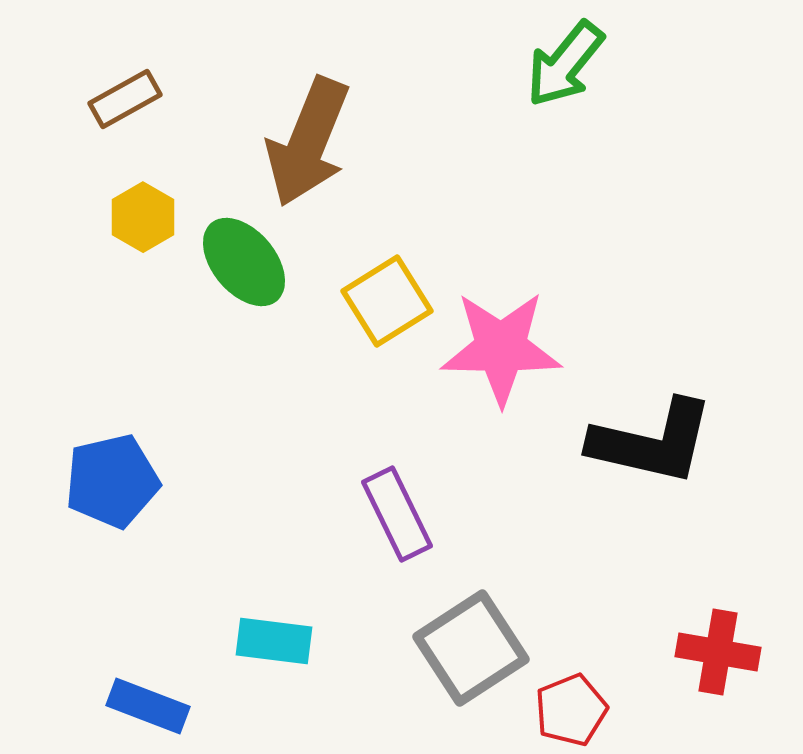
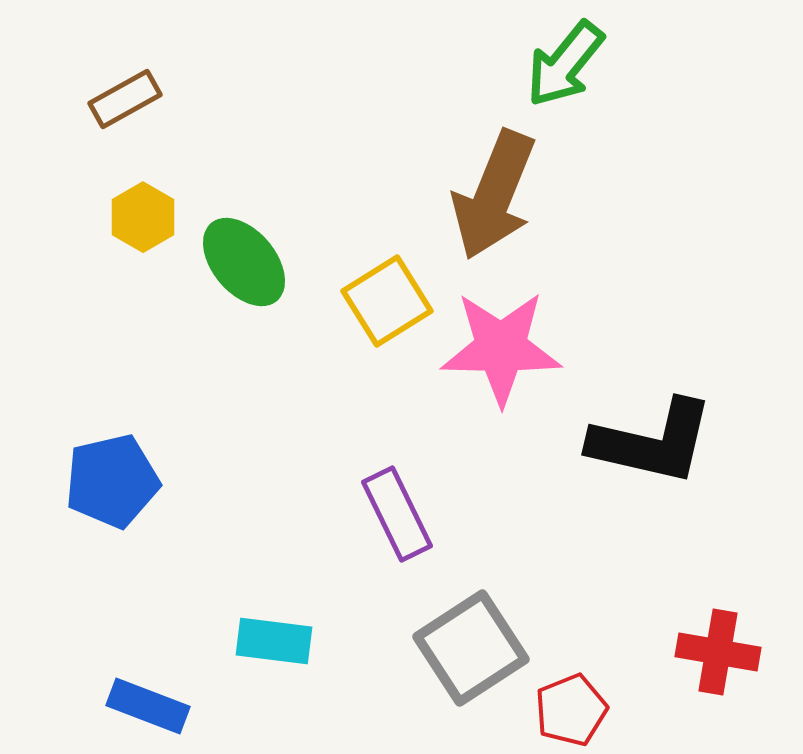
brown arrow: moved 186 px right, 53 px down
